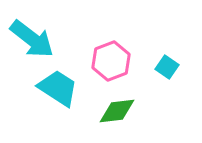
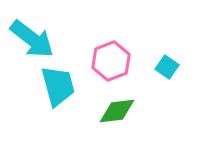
cyan trapezoid: moved 2 px up; rotated 42 degrees clockwise
